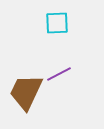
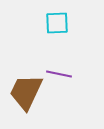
purple line: rotated 40 degrees clockwise
